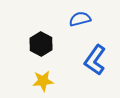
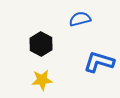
blue L-shape: moved 4 px right, 2 px down; rotated 72 degrees clockwise
yellow star: moved 1 px left, 1 px up
